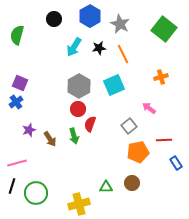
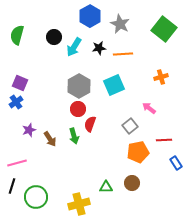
black circle: moved 18 px down
orange line: rotated 66 degrees counterclockwise
gray square: moved 1 px right
green circle: moved 4 px down
